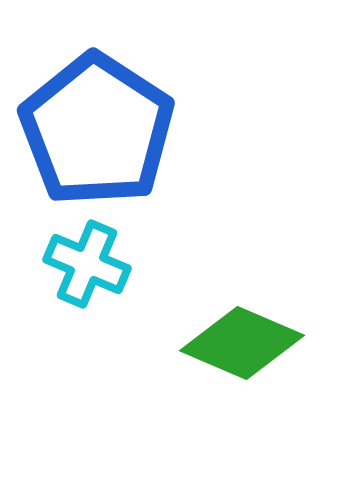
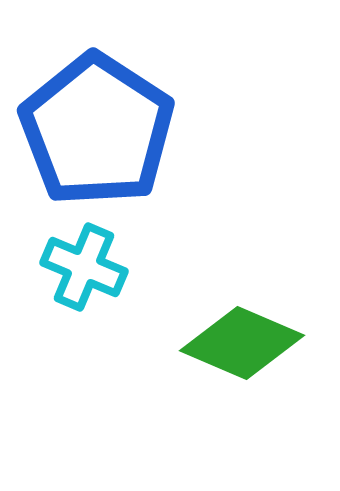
cyan cross: moved 3 px left, 3 px down
